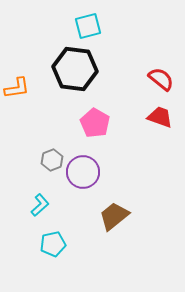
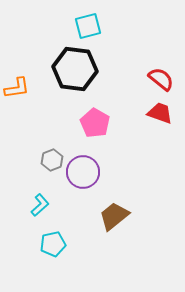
red trapezoid: moved 4 px up
